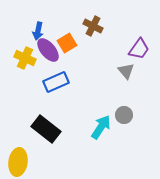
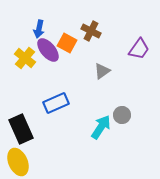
brown cross: moved 2 px left, 5 px down
blue arrow: moved 1 px right, 2 px up
orange square: rotated 30 degrees counterclockwise
yellow cross: rotated 15 degrees clockwise
gray triangle: moved 24 px left; rotated 36 degrees clockwise
blue rectangle: moved 21 px down
gray circle: moved 2 px left
black rectangle: moved 25 px left; rotated 28 degrees clockwise
yellow ellipse: rotated 32 degrees counterclockwise
